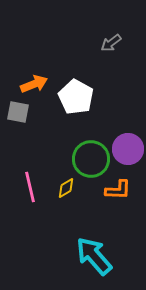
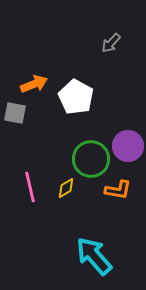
gray arrow: rotated 10 degrees counterclockwise
gray square: moved 3 px left, 1 px down
purple circle: moved 3 px up
orange L-shape: rotated 8 degrees clockwise
